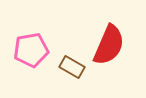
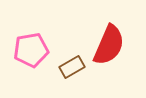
brown rectangle: rotated 60 degrees counterclockwise
